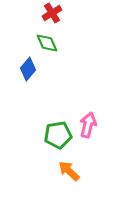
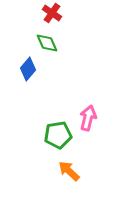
red cross: rotated 24 degrees counterclockwise
pink arrow: moved 7 px up
